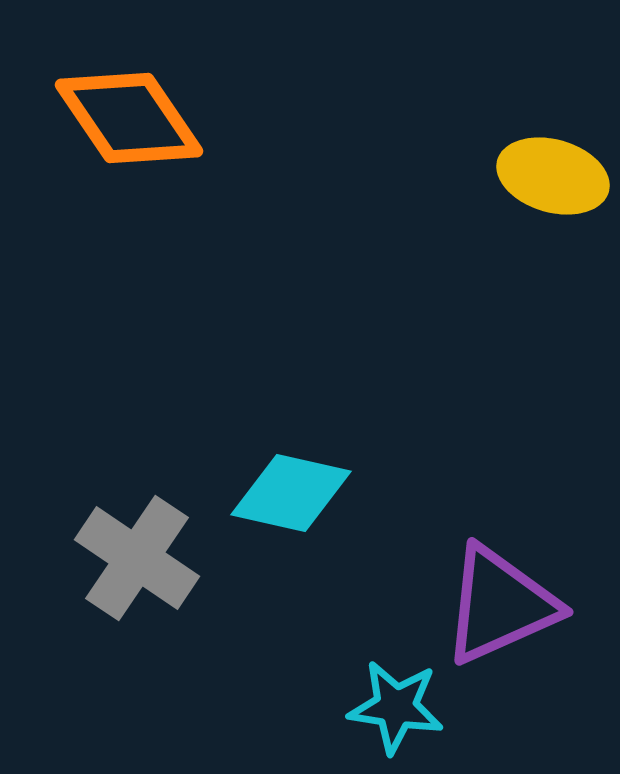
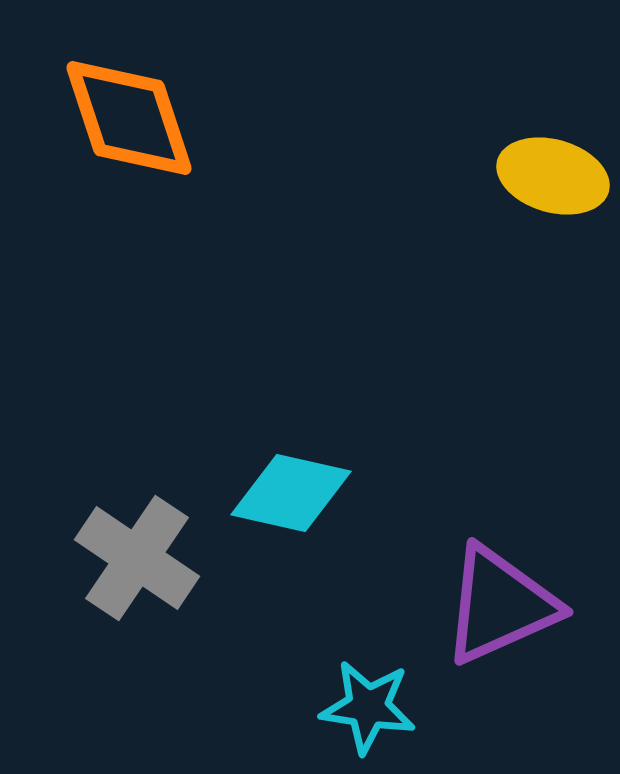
orange diamond: rotated 16 degrees clockwise
cyan star: moved 28 px left
